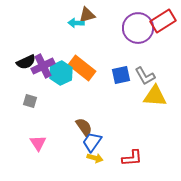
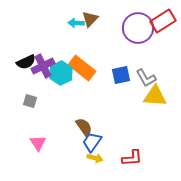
brown triangle: moved 3 px right, 4 px down; rotated 30 degrees counterclockwise
gray L-shape: moved 1 px right, 2 px down
